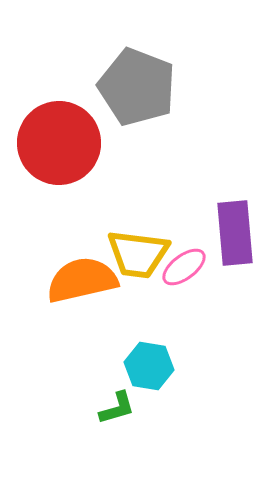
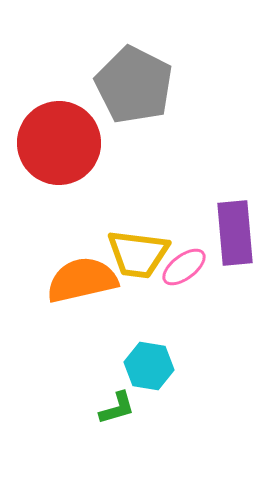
gray pentagon: moved 3 px left, 2 px up; rotated 6 degrees clockwise
